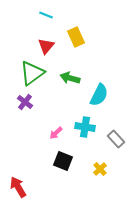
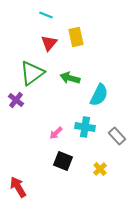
yellow rectangle: rotated 12 degrees clockwise
red triangle: moved 3 px right, 3 px up
purple cross: moved 9 px left, 2 px up
gray rectangle: moved 1 px right, 3 px up
